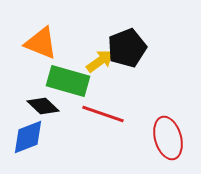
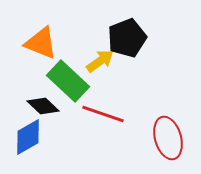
black pentagon: moved 10 px up
green rectangle: rotated 27 degrees clockwise
blue diamond: rotated 9 degrees counterclockwise
